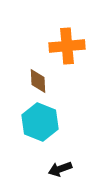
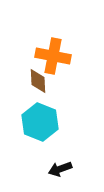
orange cross: moved 14 px left, 10 px down; rotated 16 degrees clockwise
